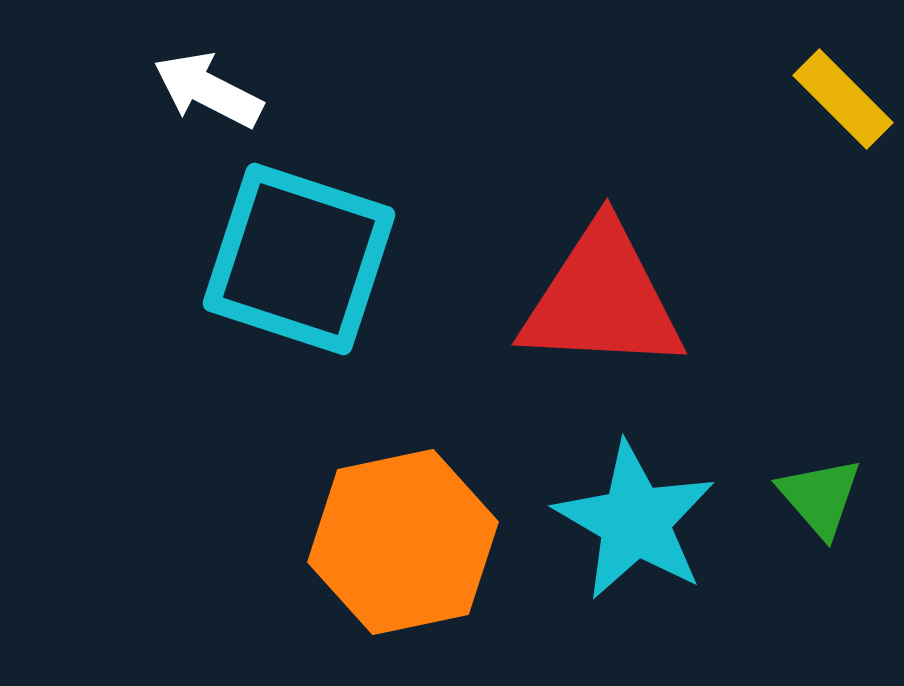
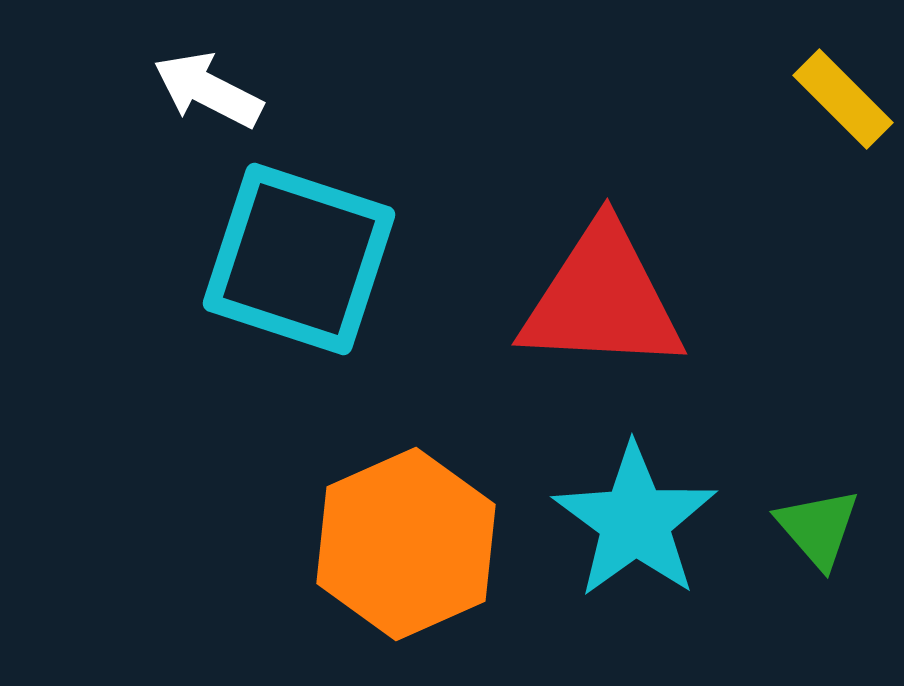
green triangle: moved 2 px left, 31 px down
cyan star: rotated 6 degrees clockwise
orange hexagon: moved 3 px right, 2 px down; rotated 12 degrees counterclockwise
